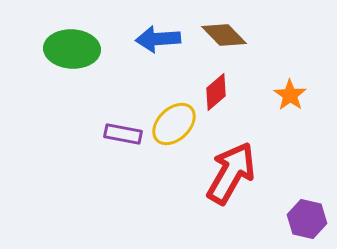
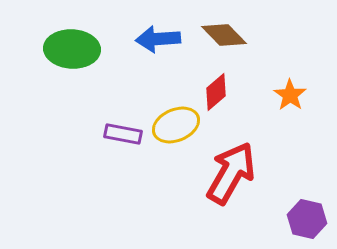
yellow ellipse: moved 2 px right, 1 px down; rotated 21 degrees clockwise
